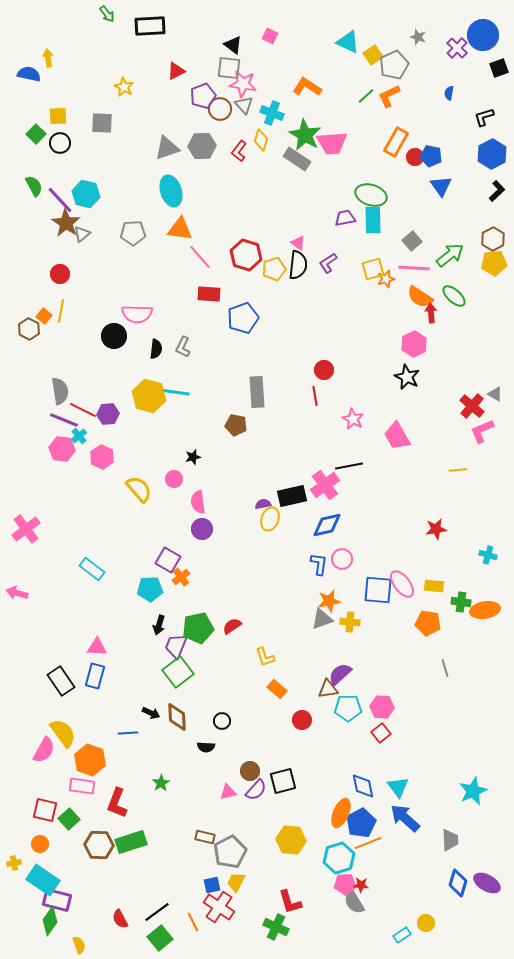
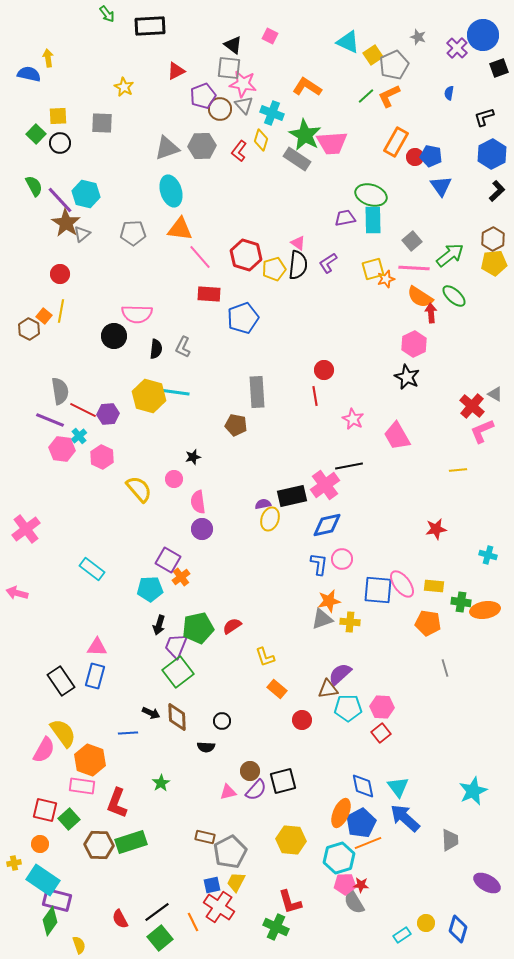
purple line at (64, 420): moved 14 px left
blue diamond at (458, 883): moved 46 px down
